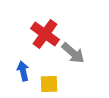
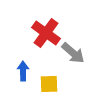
red cross: moved 1 px right, 1 px up
blue arrow: rotated 12 degrees clockwise
